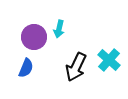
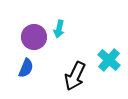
black arrow: moved 1 px left, 9 px down
